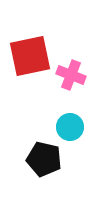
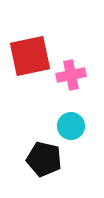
pink cross: rotated 32 degrees counterclockwise
cyan circle: moved 1 px right, 1 px up
